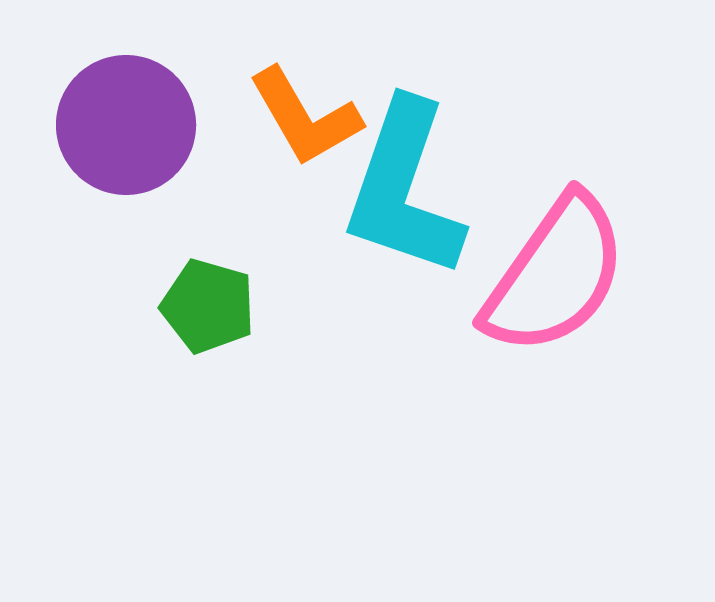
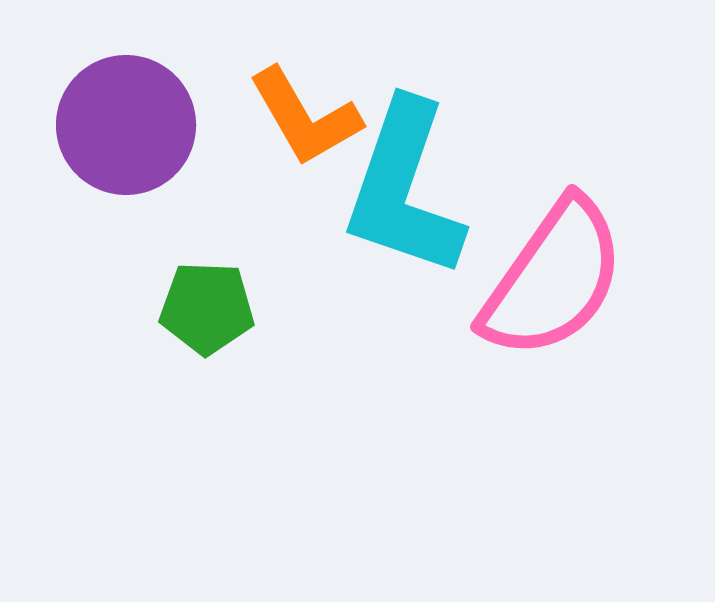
pink semicircle: moved 2 px left, 4 px down
green pentagon: moved 1 px left, 2 px down; rotated 14 degrees counterclockwise
